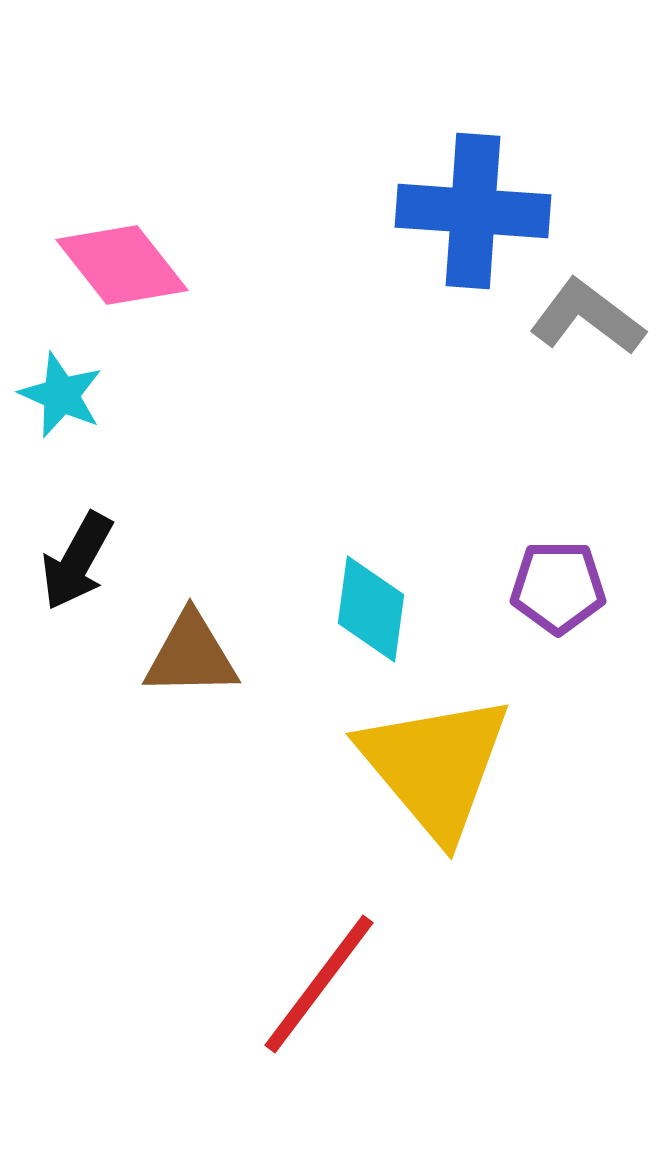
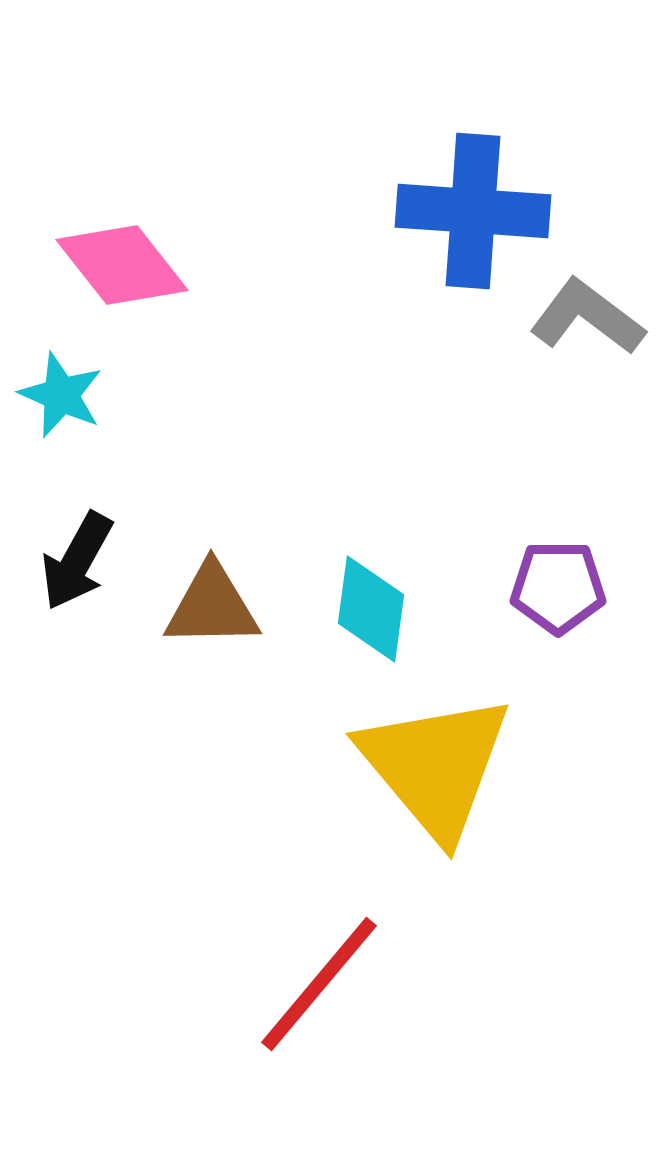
brown triangle: moved 21 px right, 49 px up
red line: rotated 3 degrees clockwise
